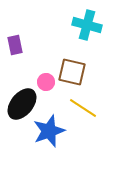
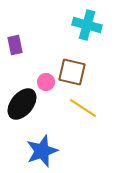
blue star: moved 7 px left, 20 px down
